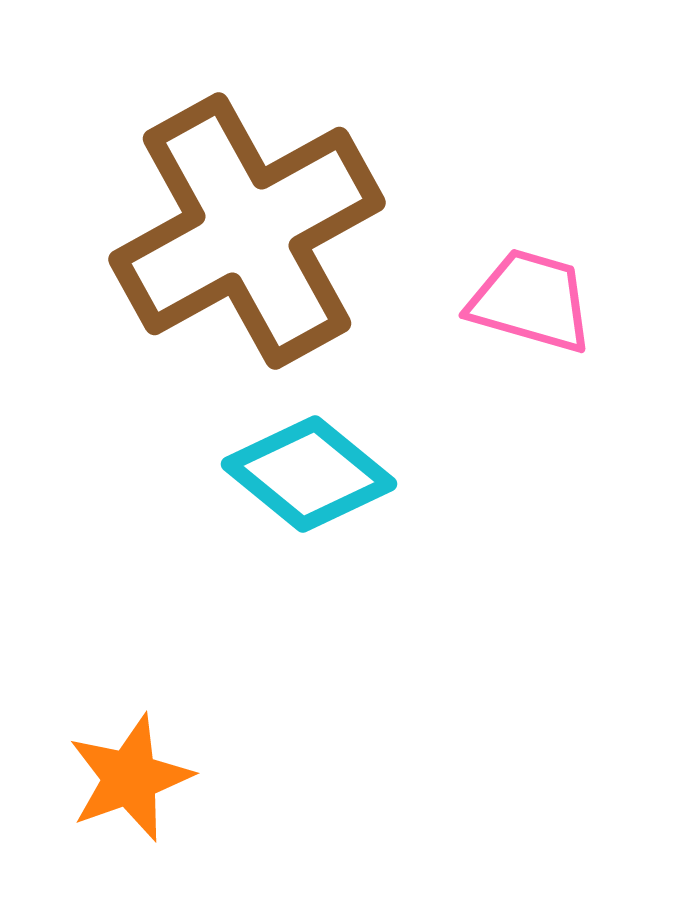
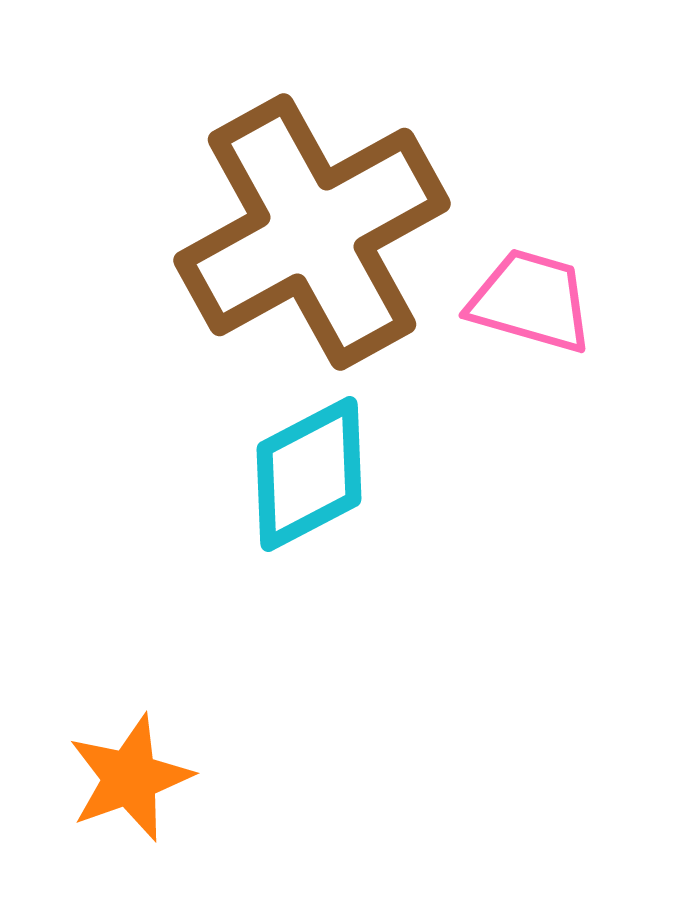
brown cross: moved 65 px right, 1 px down
cyan diamond: rotated 67 degrees counterclockwise
